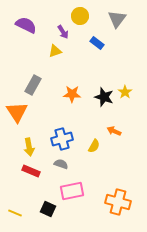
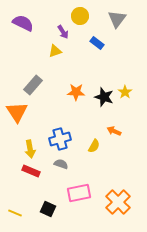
purple semicircle: moved 3 px left, 2 px up
gray rectangle: rotated 12 degrees clockwise
orange star: moved 4 px right, 2 px up
blue cross: moved 2 px left
yellow arrow: moved 1 px right, 2 px down
pink rectangle: moved 7 px right, 2 px down
orange cross: rotated 30 degrees clockwise
